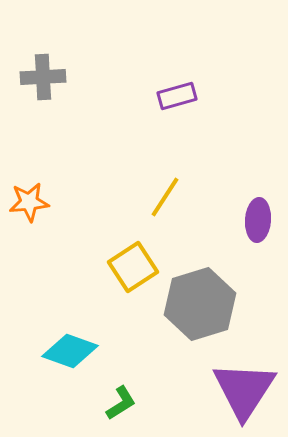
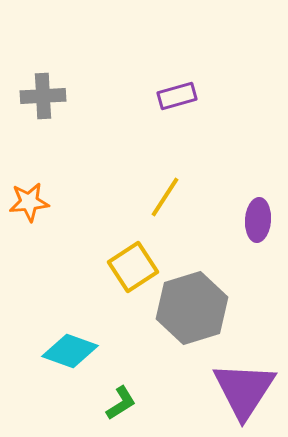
gray cross: moved 19 px down
gray hexagon: moved 8 px left, 4 px down
